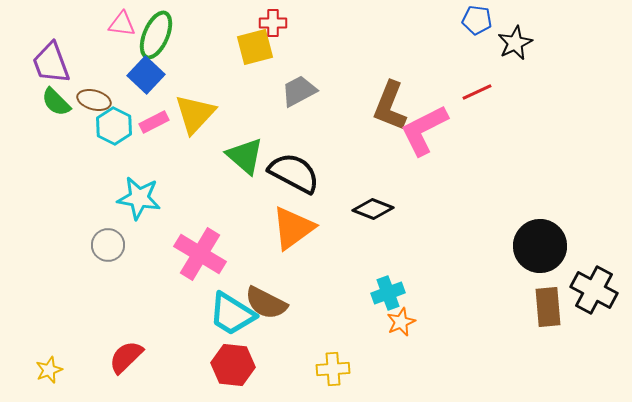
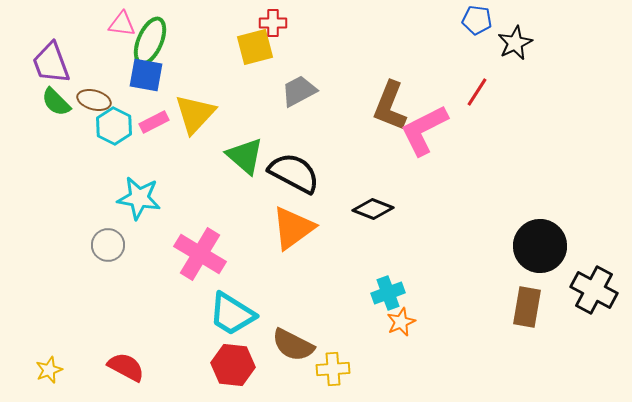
green ellipse: moved 6 px left, 6 px down
blue square: rotated 33 degrees counterclockwise
red line: rotated 32 degrees counterclockwise
brown semicircle: moved 27 px right, 42 px down
brown rectangle: moved 21 px left; rotated 15 degrees clockwise
red semicircle: moved 10 px down; rotated 72 degrees clockwise
